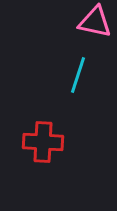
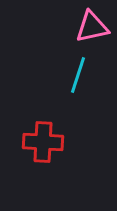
pink triangle: moved 3 px left, 5 px down; rotated 24 degrees counterclockwise
